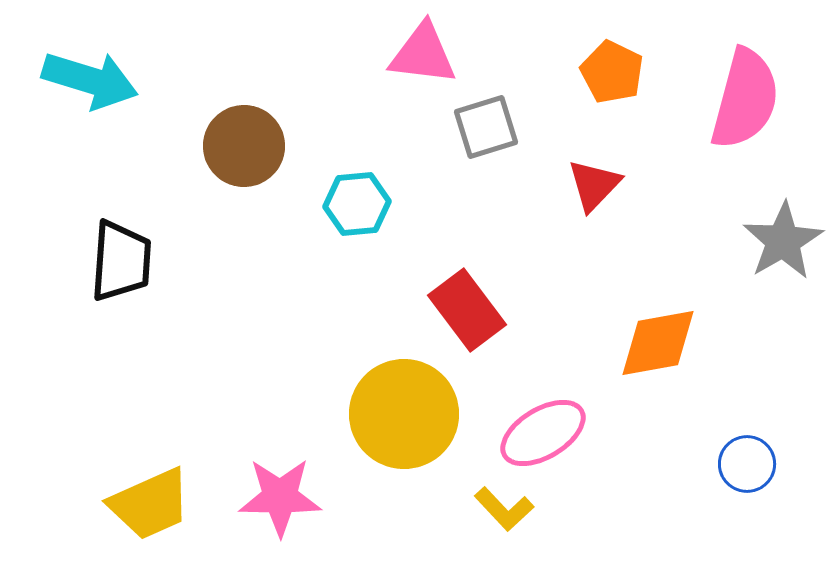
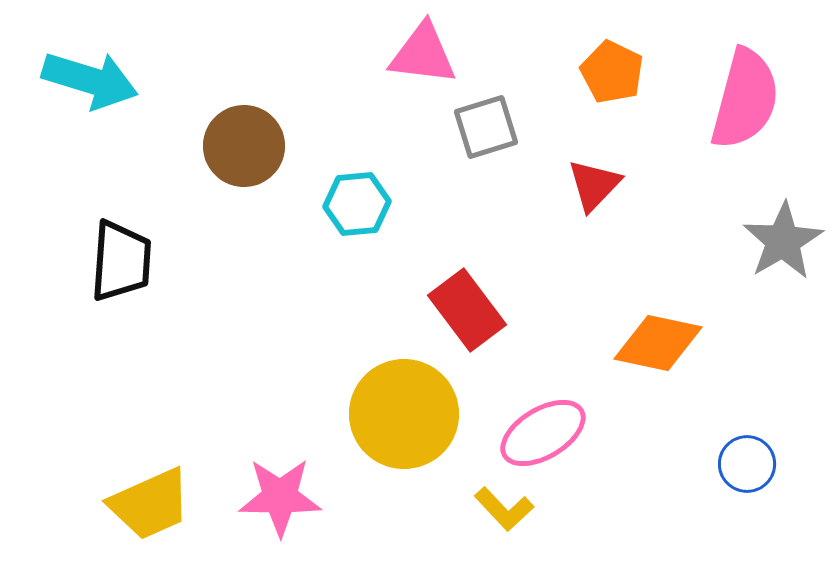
orange diamond: rotated 22 degrees clockwise
